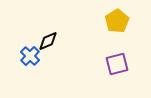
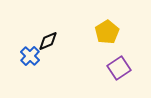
yellow pentagon: moved 10 px left, 11 px down
purple square: moved 2 px right, 4 px down; rotated 20 degrees counterclockwise
